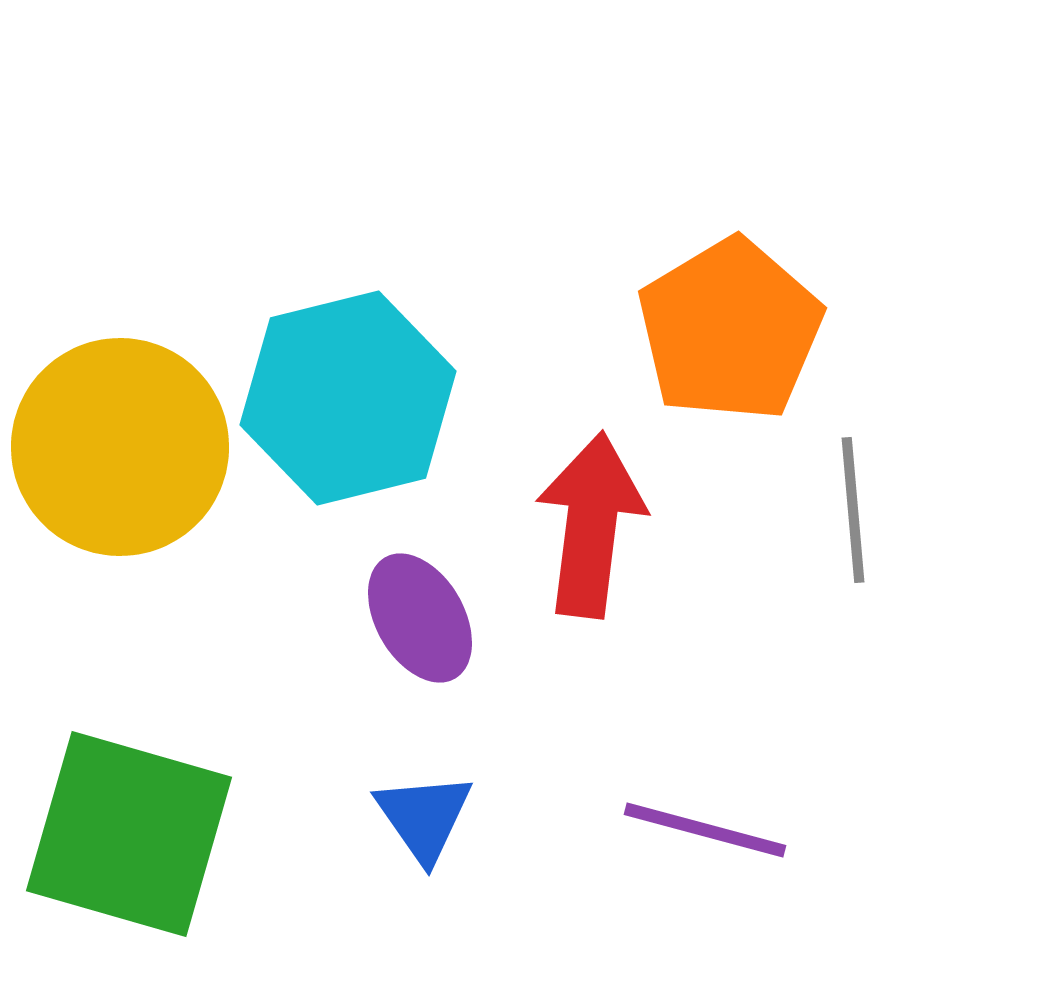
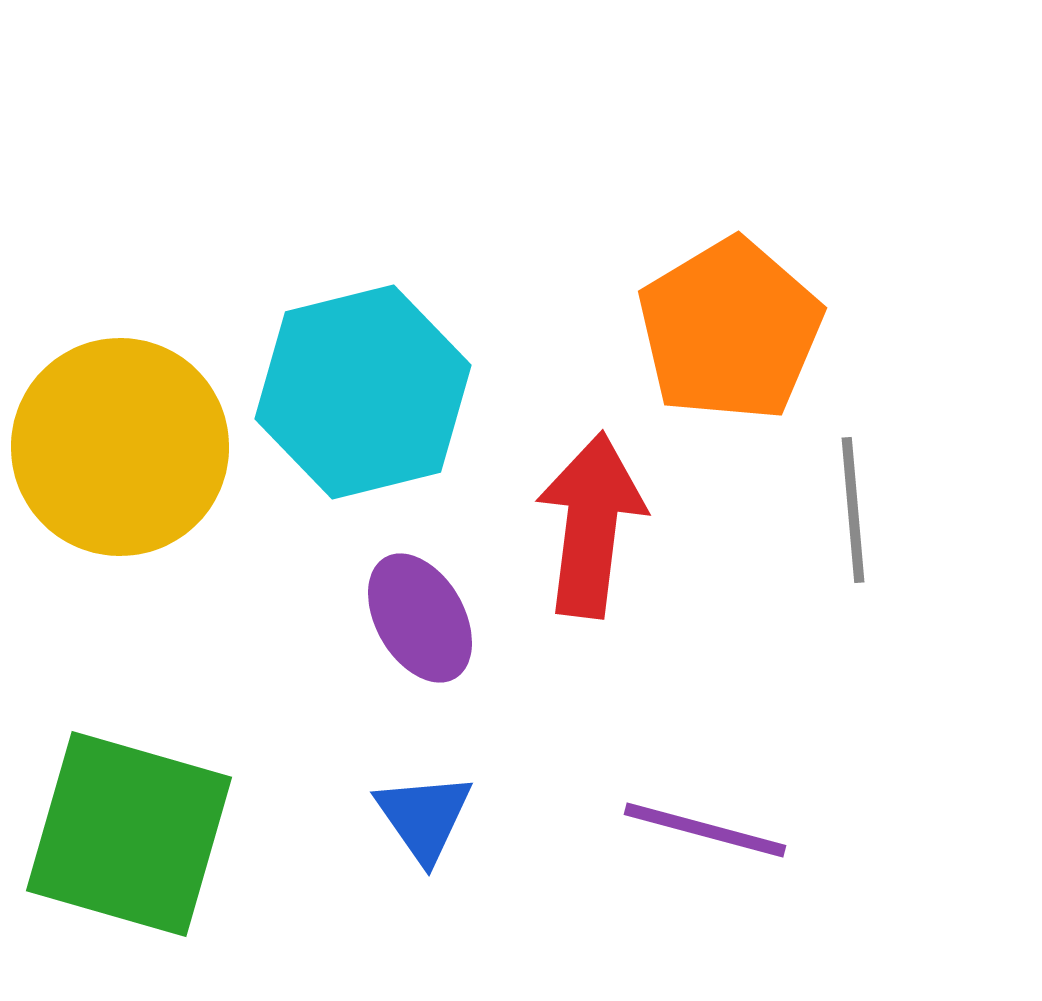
cyan hexagon: moved 15 px right, 6 px up
